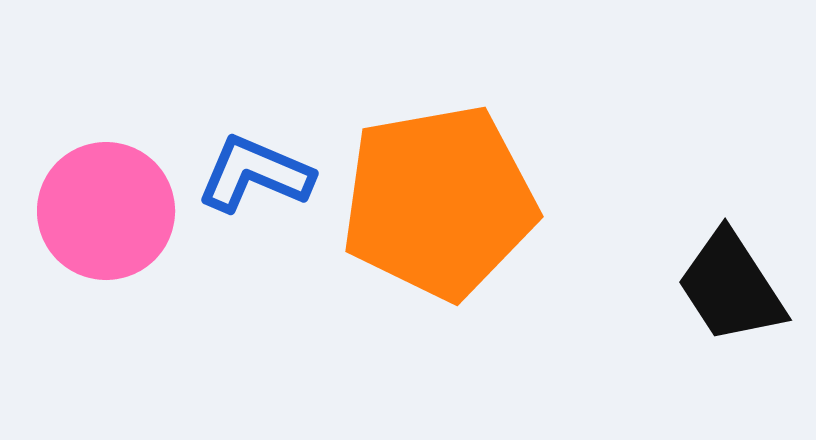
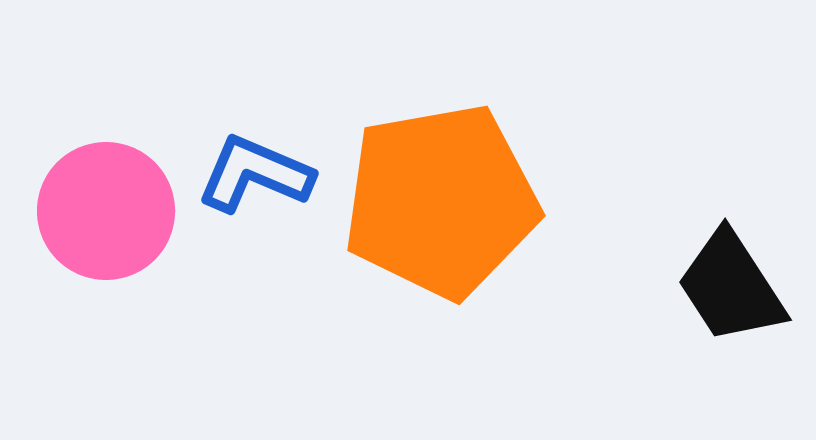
orange pentagon: moved 2 px right, 1 px up
